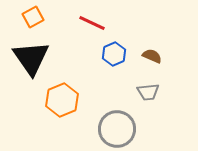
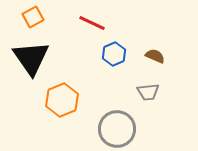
brown semicircle: moved 3 px right
